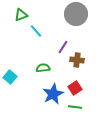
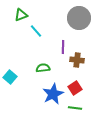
gray circle: moved 3 px right, 4 px down
purple line: rotated 32 degrees counterclockwise
green line: moved 1 px down
